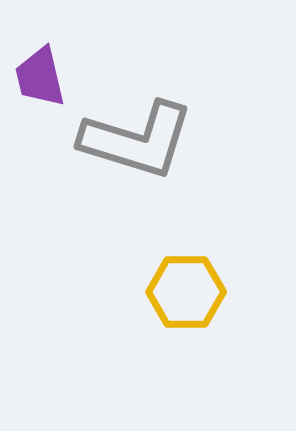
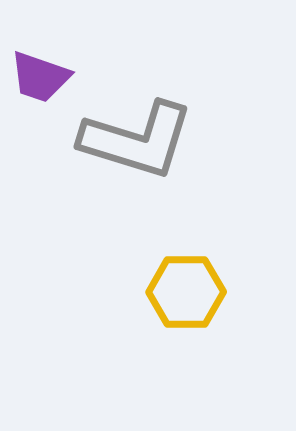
purple trapezoid: rotated 58 degrees counterclockwise
